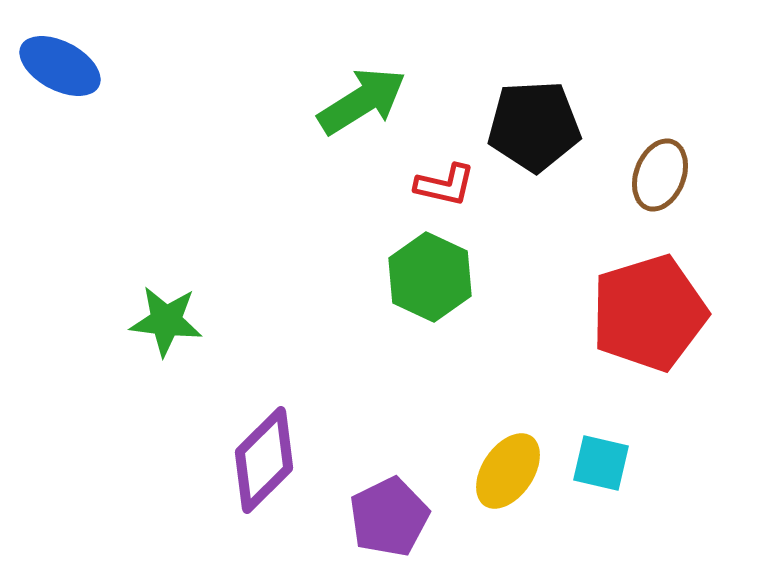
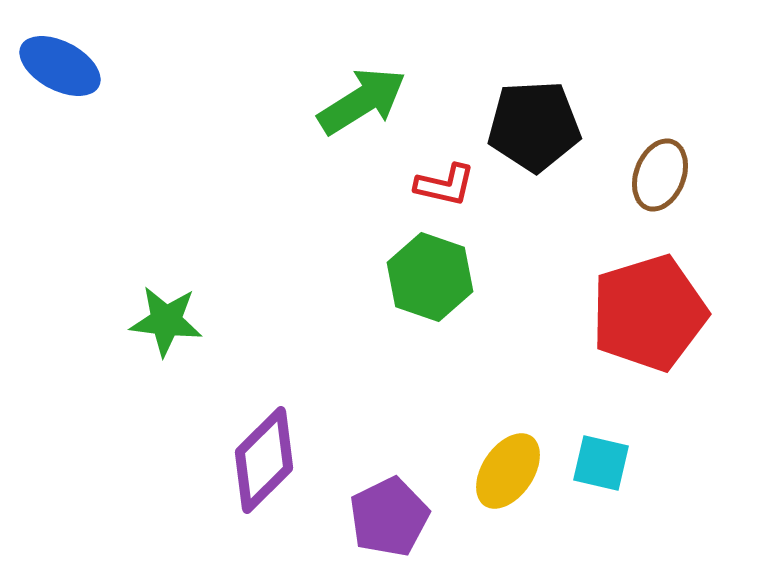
green hexagon: rotated 6 degrees counterclockwise
